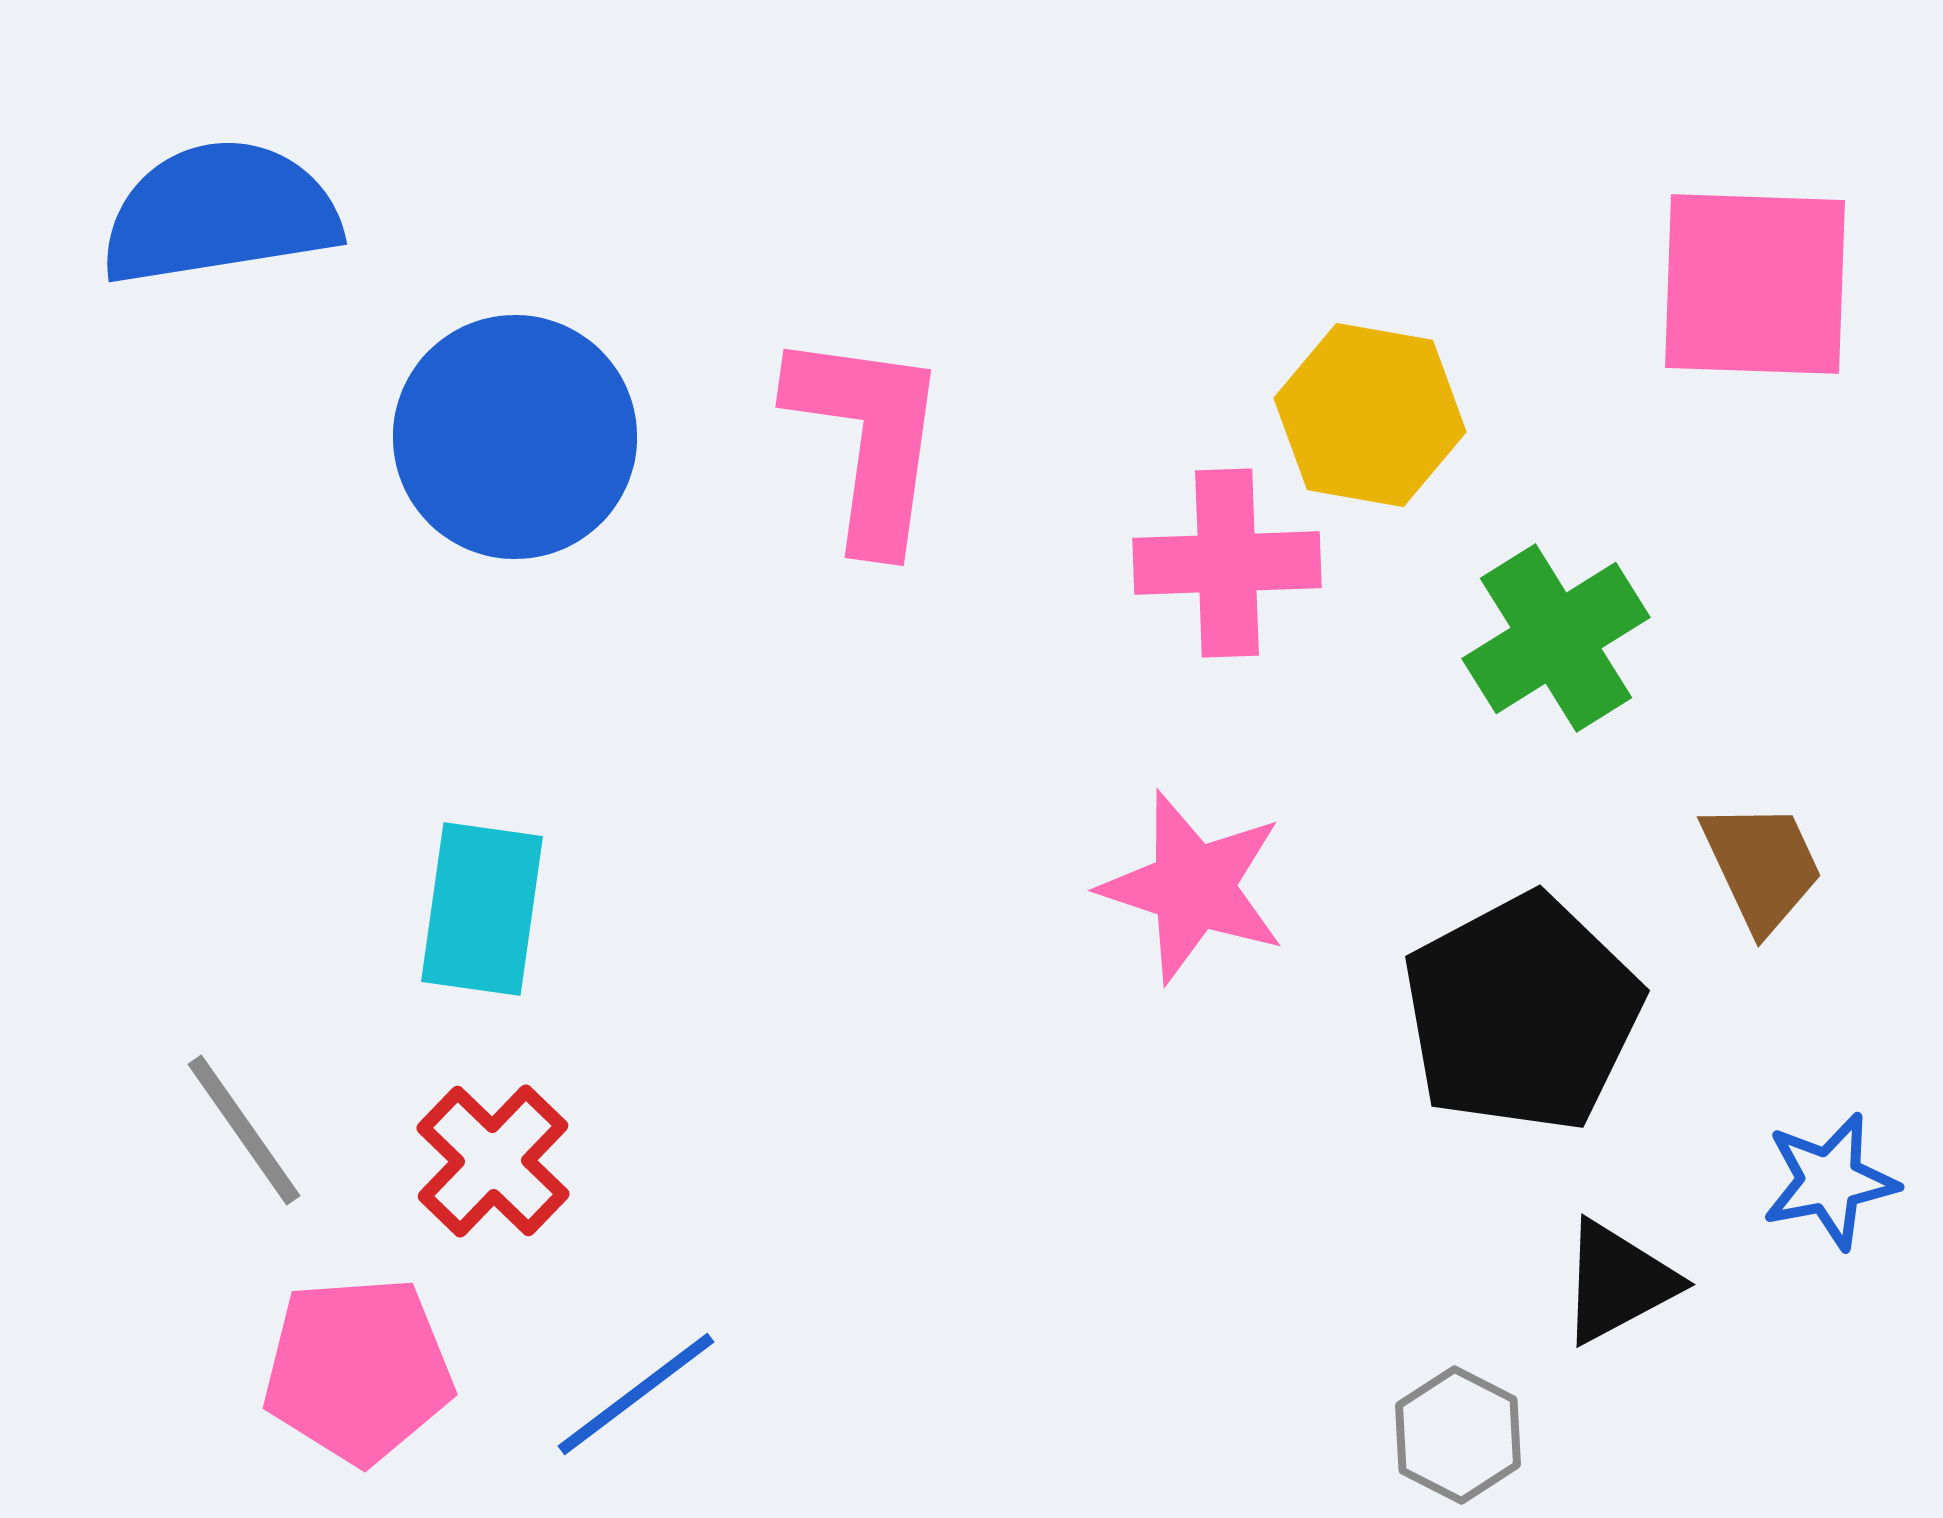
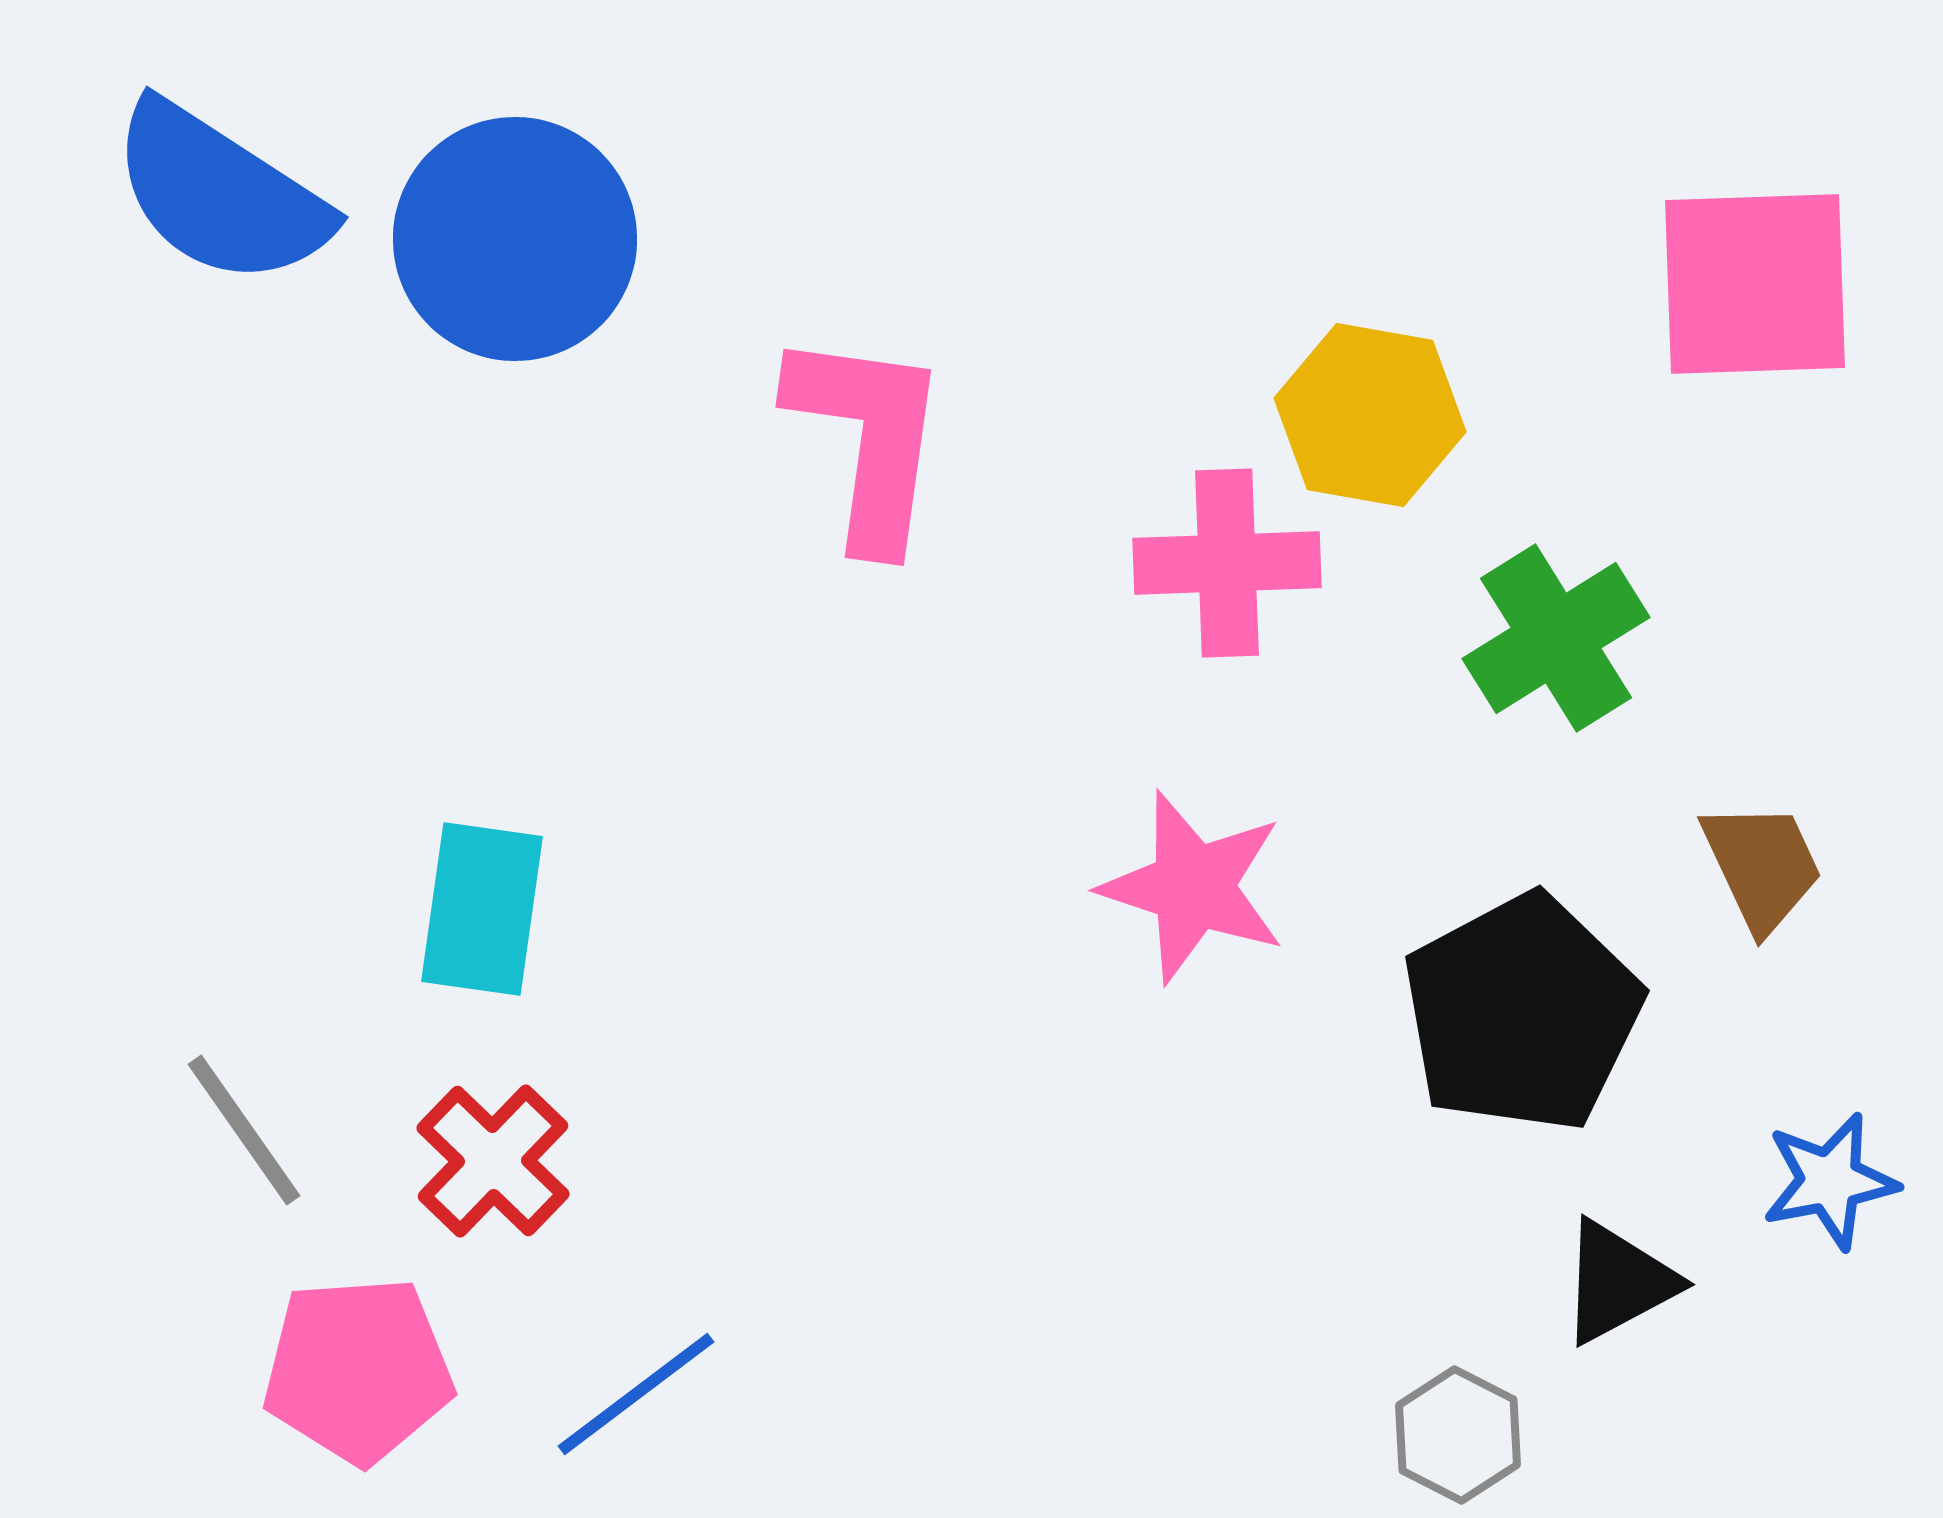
blue semicircle: moved 19 px up; rotated 138 degrees counterclockwise
pink square: rotated 4 degrees counterclockwise
blue circle: moved 198 px up
